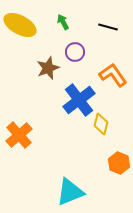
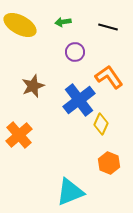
green arrow: rotated 70 degrees counterclockwise
brown star: moved 15 px left, 18 px down
orange L-shape: moved 4 px left, 2 px down
yellow diamond: rotated 10 degrees clockwise
orange hexagon: moved 10 px left
